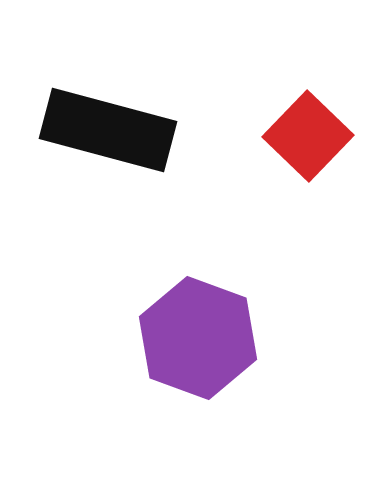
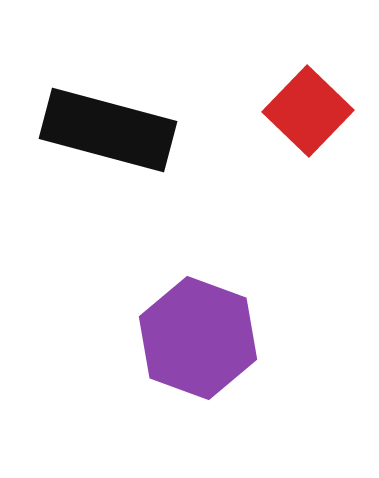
red square: moved 25 px up
